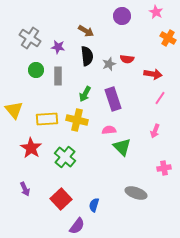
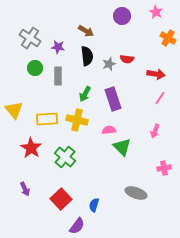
green circle: moved 1 px left, 2 px up
red arrow: moved 3 px right
